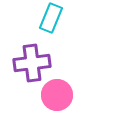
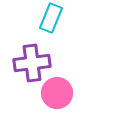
pink circle: moved 2 px up
